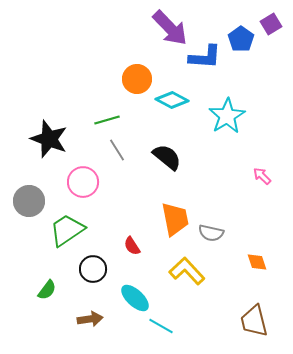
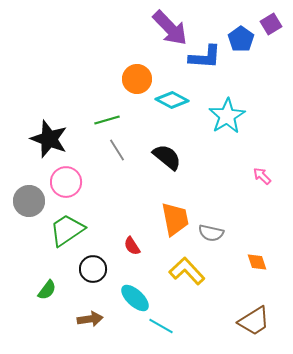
pink circle: moved 17 px left
brown trapezoid: rotated 108 degrees counterclockwise
